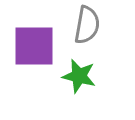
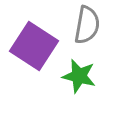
purple square: rotated 33 degrees clockwise
